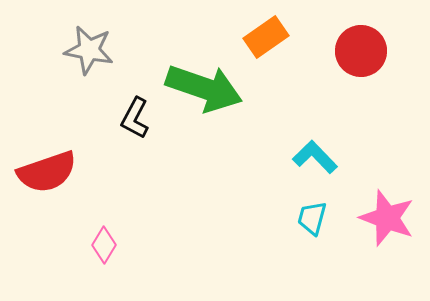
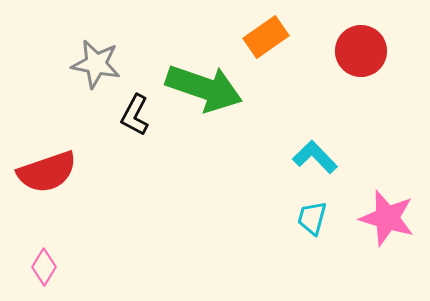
gray star: moved 7 px right, 14 px down
black L-shape: moved 3 px up
pink star: rotated 4 degrees counterclockwise
pink diamond: moved 60 px left, 22 px down
